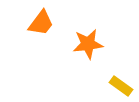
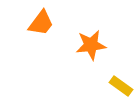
orange star: moved 3 px right, 1 px down
